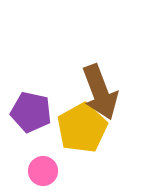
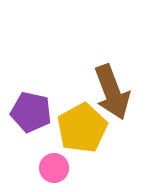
brown arrow: moved 12 px right
pink circle: moved 11 px right, 3 px up
